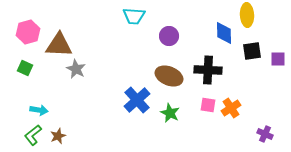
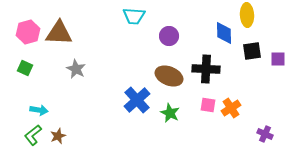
brown triangle: moved 12 px up
black cross: moved 2 px left, 1 px up
